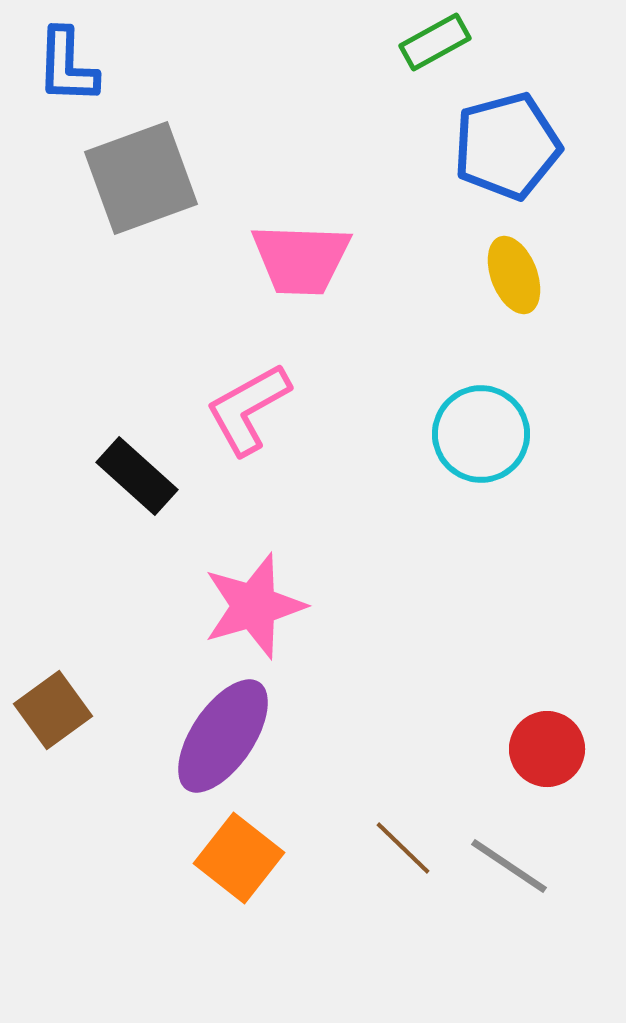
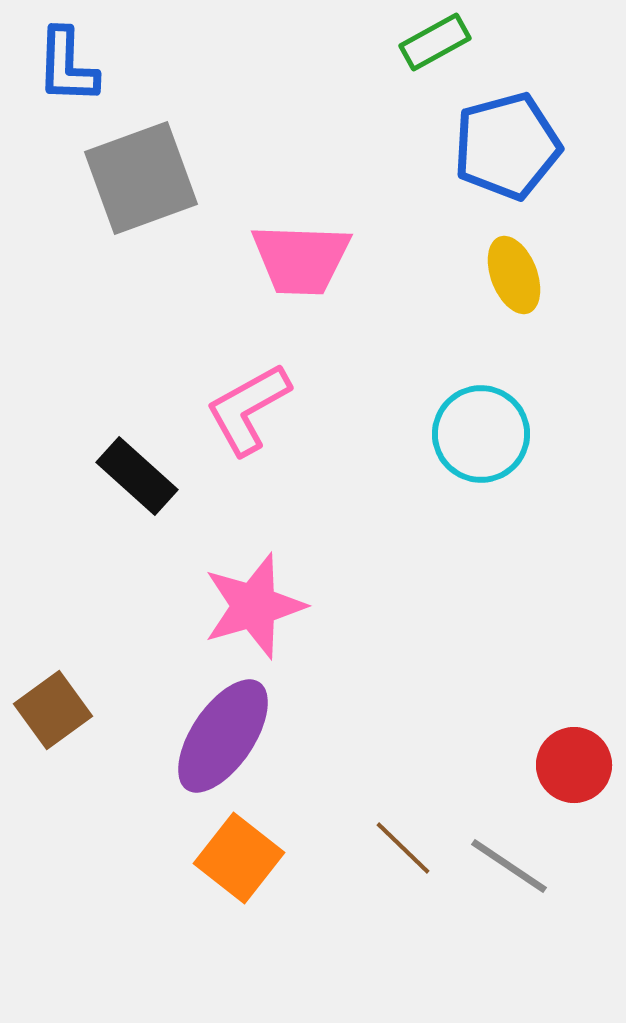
red circle: moved 27 px right, 16 px down
